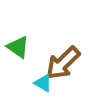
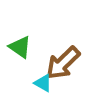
green triangle: moved 2 px right
